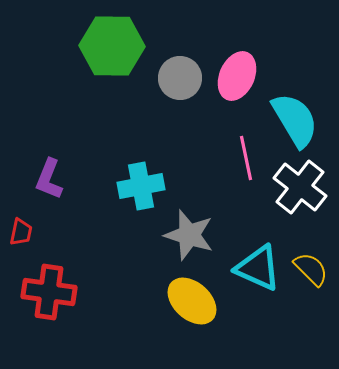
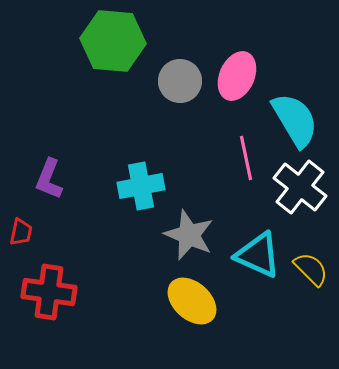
green hexagon: moved 1 px right, 5 px up; rotated 4 degrees clockwise
gray circle: moved 3 px down
gray star: rotated 6 degrees clockwise
cyan triangle: moved 13 px up
